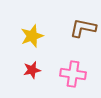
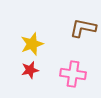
yellow star: moved 8 px down
red star: moved 2 px left
